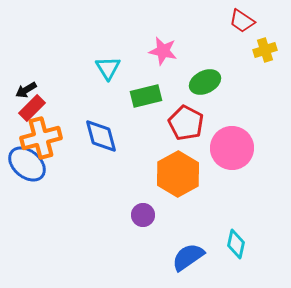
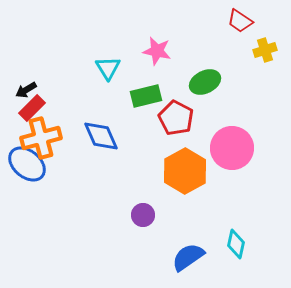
red trapezoid: moved 2 px left
pink star: moved 6 px left
red pentagon: moved 10 px left, 5 px up
blue diamond: rotated 9 degrees counterclockwise
orange hexagon: moved 7 px right, 3 px up
